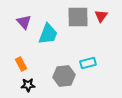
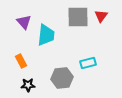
cyan trapezoid: moved 2 px left, 1 px down; rotated 15 degrees counterclockwise
orange rectangle: moved 3 px up
gray hexagon: moved 2 px left, 2 px down
